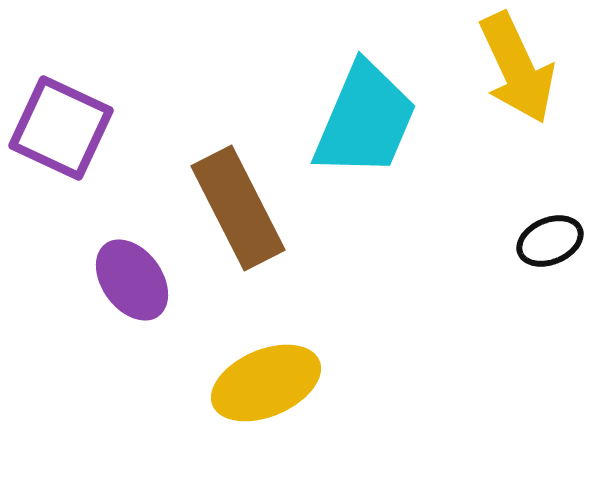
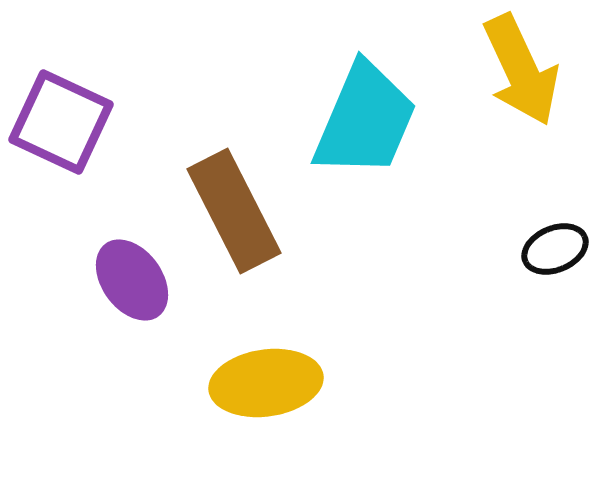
yellow arrow: moved 4 px right, 2 px down
purple square: moved 6 px up
brown rectangle: moved 4 px left, 3 px down
black ellipse: moved 5 px right, 8 px down
yellow ellipse: rotated 15 degrees clockwise
